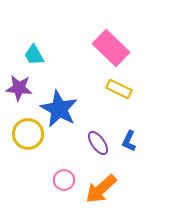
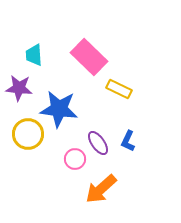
pink rectangle: moved 22 px left, 9 px down
cyan trapezoid: rotated 25 degrees clockwise
blue star: rotated 21 degrees counterclockwise
blue L-shape: moved 1 px left
pink circle: moved 11 px right, 21 px up
